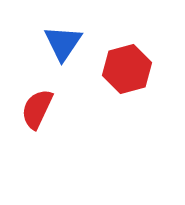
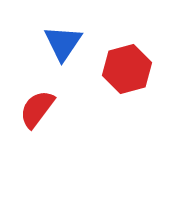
red semicircle: rotated 12 degrees clockwise
